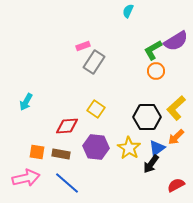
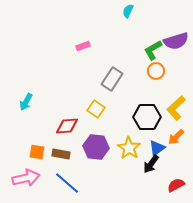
purple semicircle: rotated 15 degrees clockwise
gray rectangle: moved 18 px right, 17 px down
